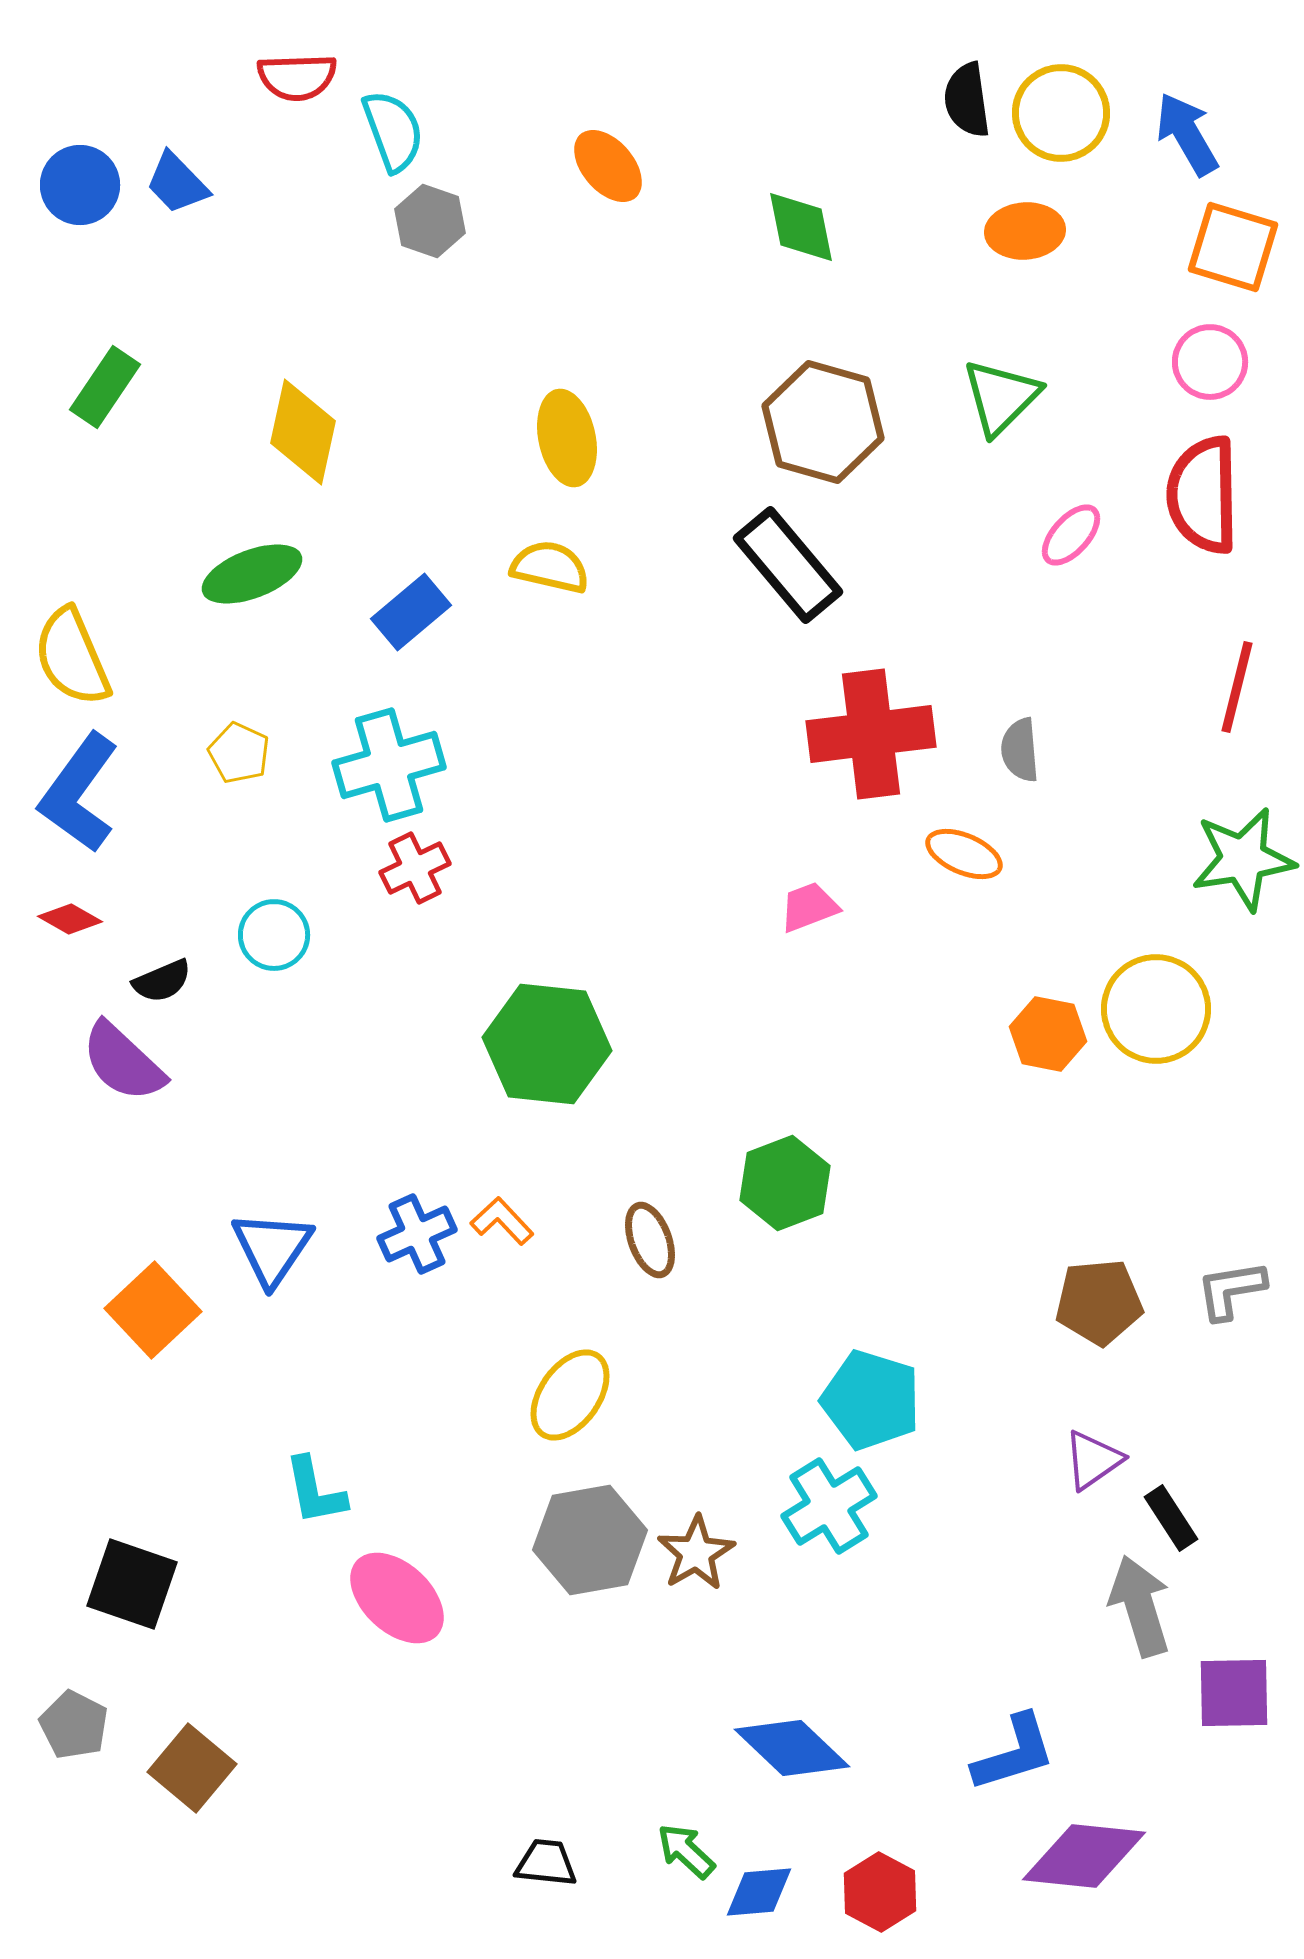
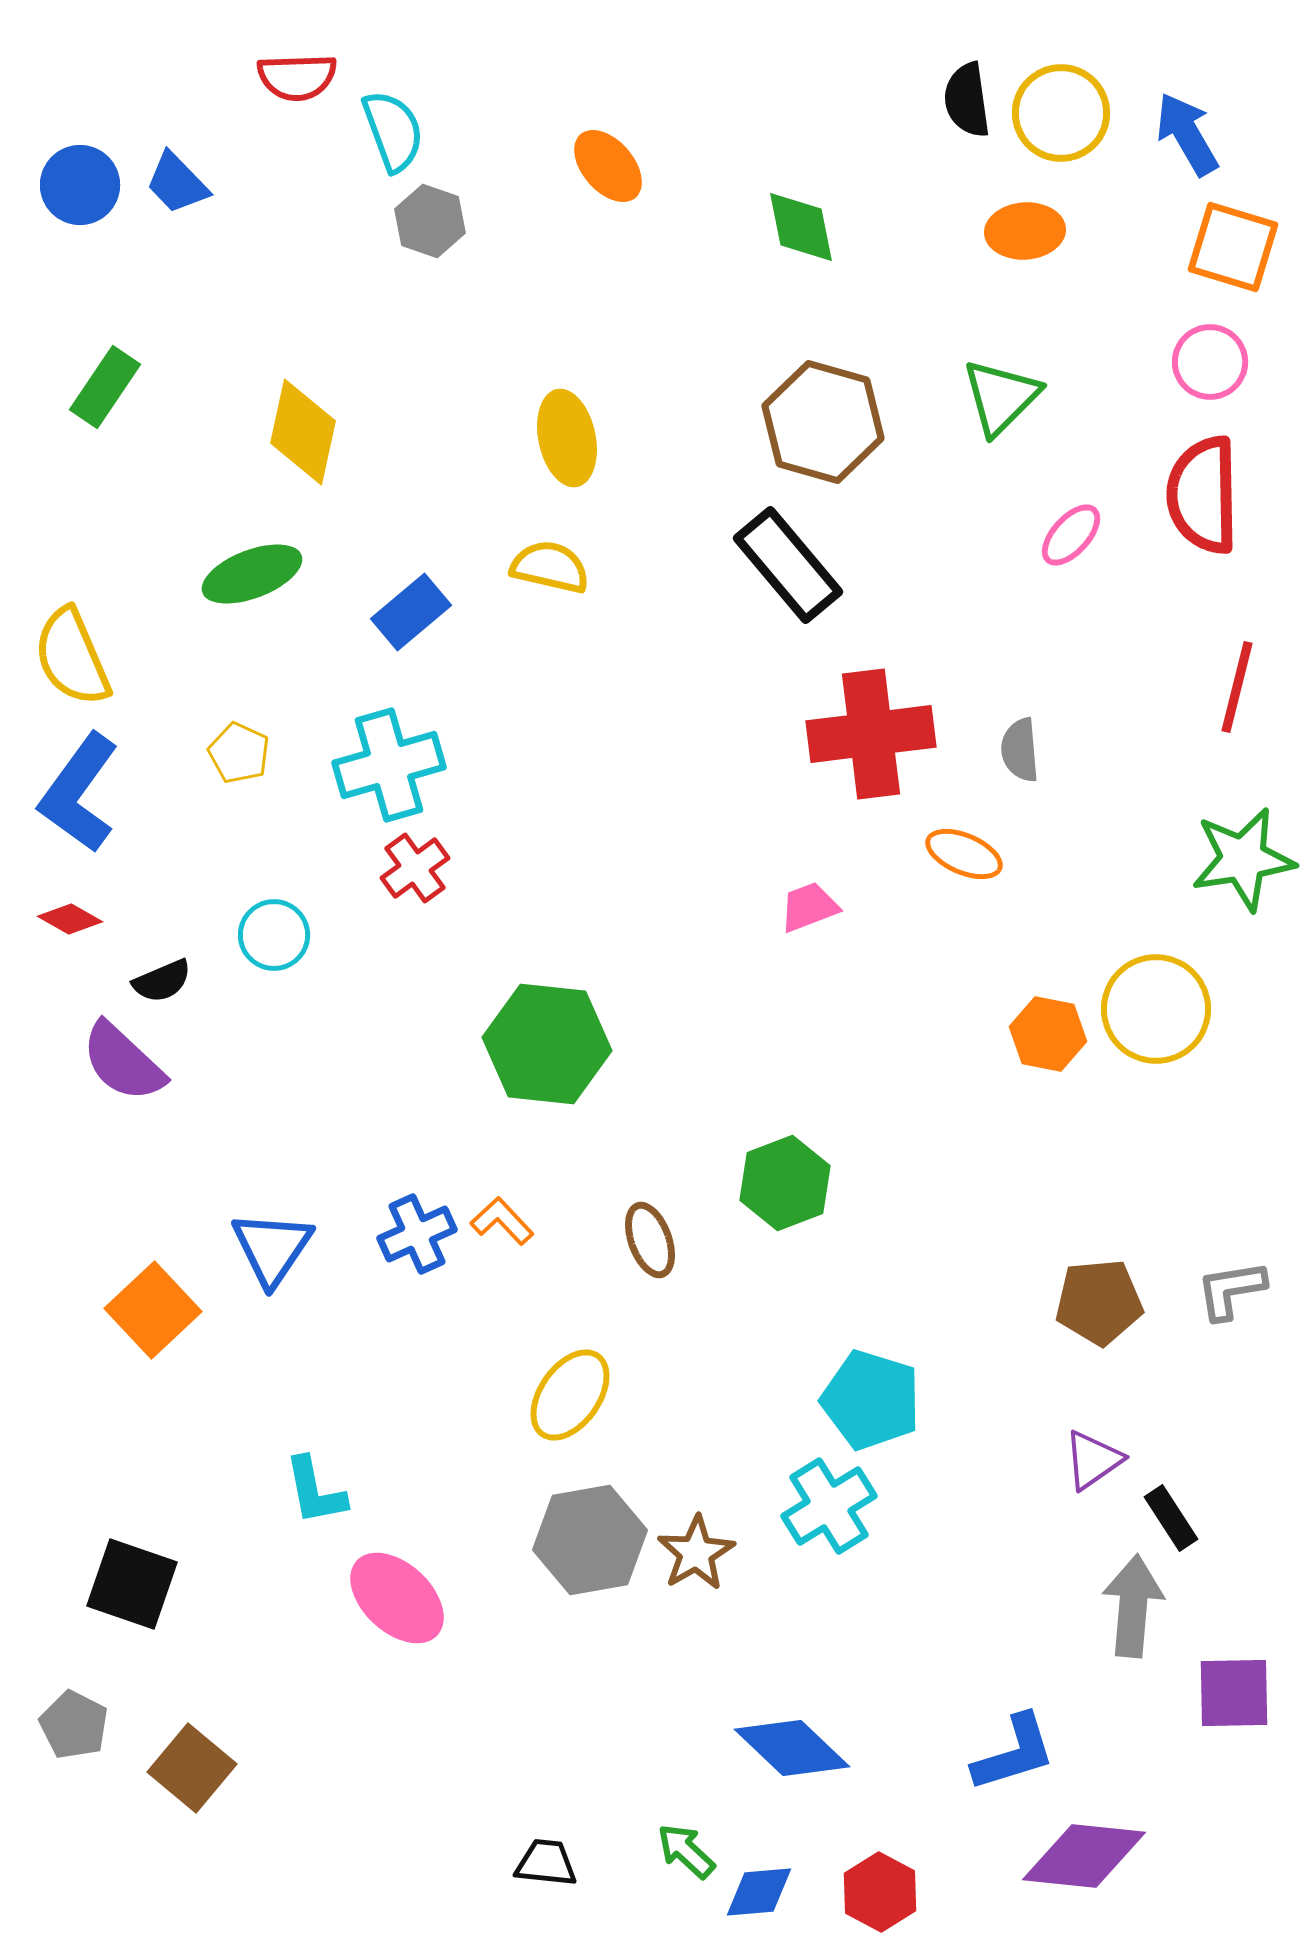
red cross at (415, 868): rotated 10 degrees counterclockwise
gray arrow at (1140, 1606): moved 7 px left; rotated 22 degrees clockwise
